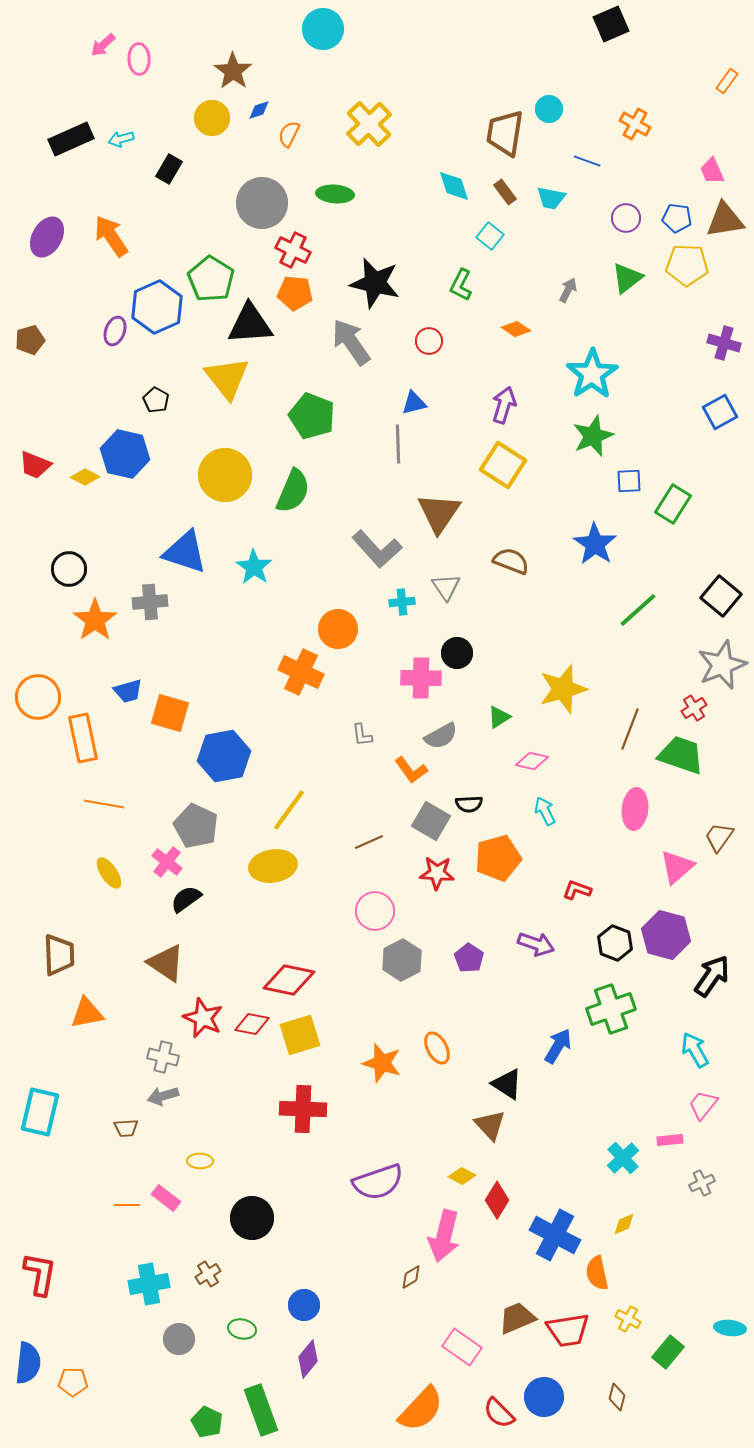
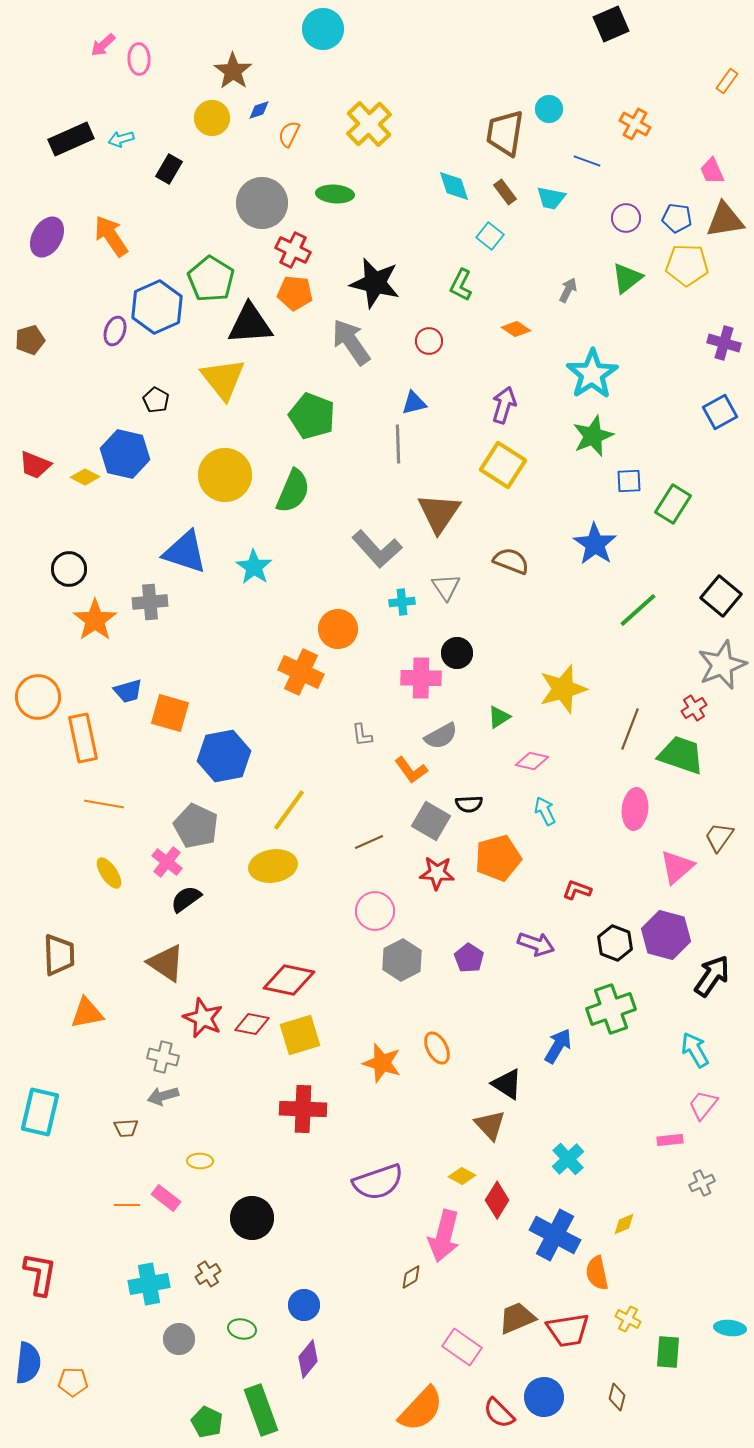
yellow triangle at (227, 378): moved 4 px left, 1 px down
cyan cross at (623, 1158): moved 55 px left, 1 px down
green rectangle at (668, 1352): rotated 36 degrees counterclockwise
